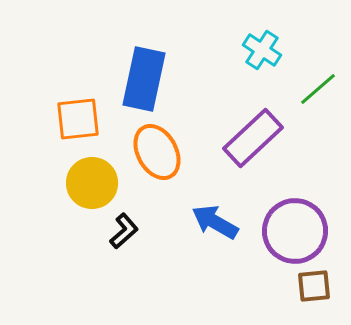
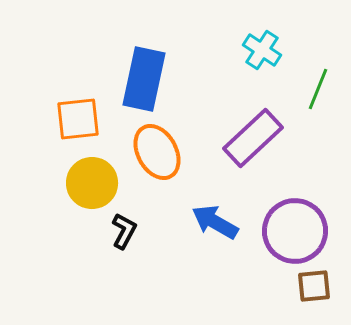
green line: rotated 27 degrees counterclockwise
black L-shape: rotated 21 degrees counterclockwise
